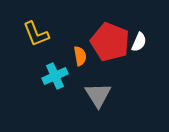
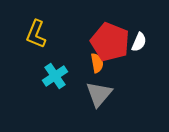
yellow L-shape: rotated 44 degrees clockwise
orange semicircle: moved 17 px right, 7 px down
cyan cross: rotated 10 degrees counterclockwise
gray triangle: moved 1 px right, 1 px up; rotated 12 degrees clockwise
